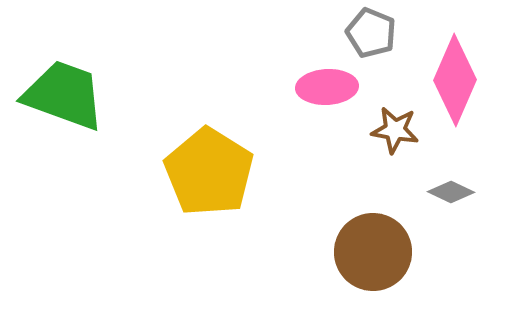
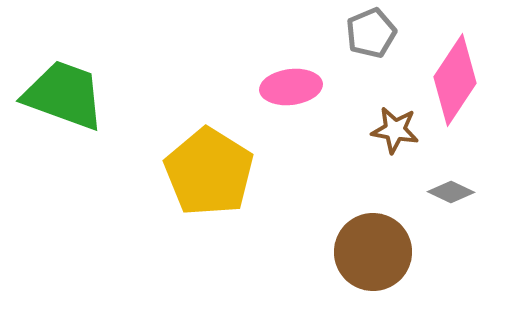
gray pentagon: rotated 27 degrees clockwise
pink diamond: rotated 10 degrees clockwise
pink ellipse: moved 36 px left; rotated 4 degrees counterclockwise
